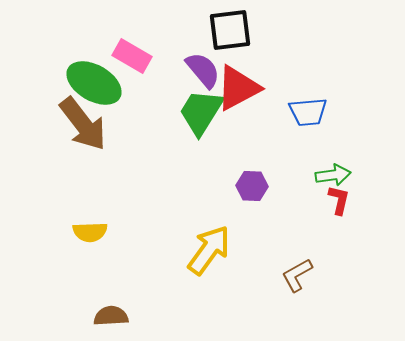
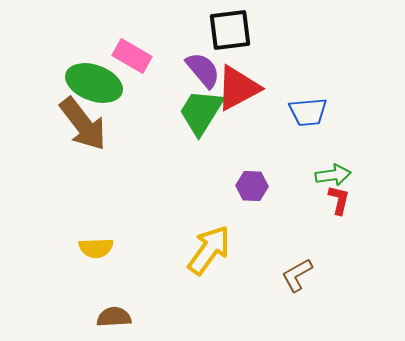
green ellipse: rotated 10 degrees counterclockwise
yellow semicircle: moved 6 px right, 16 px down
brown semicircle: moved 3 px right, 1 px down
